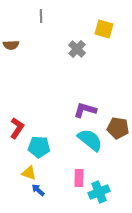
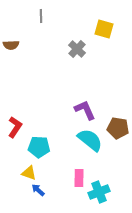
purple L-shape: rotated 50 degrees clockwise
red L-shape: moved 2 px left, 1 px up
